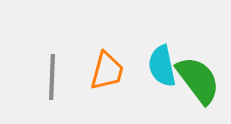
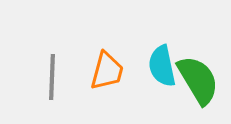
green semicircle: rotated 6 degrees clockwise
